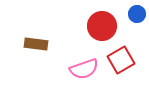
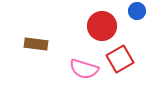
blue circle: moved 3 px up
red square: moved 1 px left, 1 px up
pink semicircle: rotated 36 degrees clockwise
